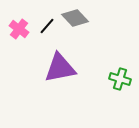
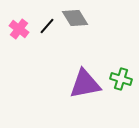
gray diamond: rotated 12 degrees clockwise
purple triangle: moved 25 px right, 16 px down
green cross: moved 1 px right
